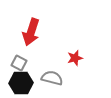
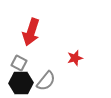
gray semicircle: moved 6 px left, 3 px down; rotated 115 degrees clockwise
